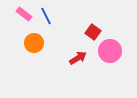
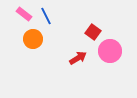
orange circle: moved 1 px left, 4 px up
